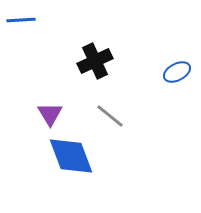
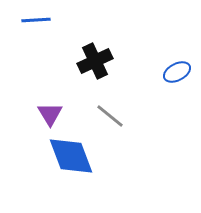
blue line: moved 15 px right
